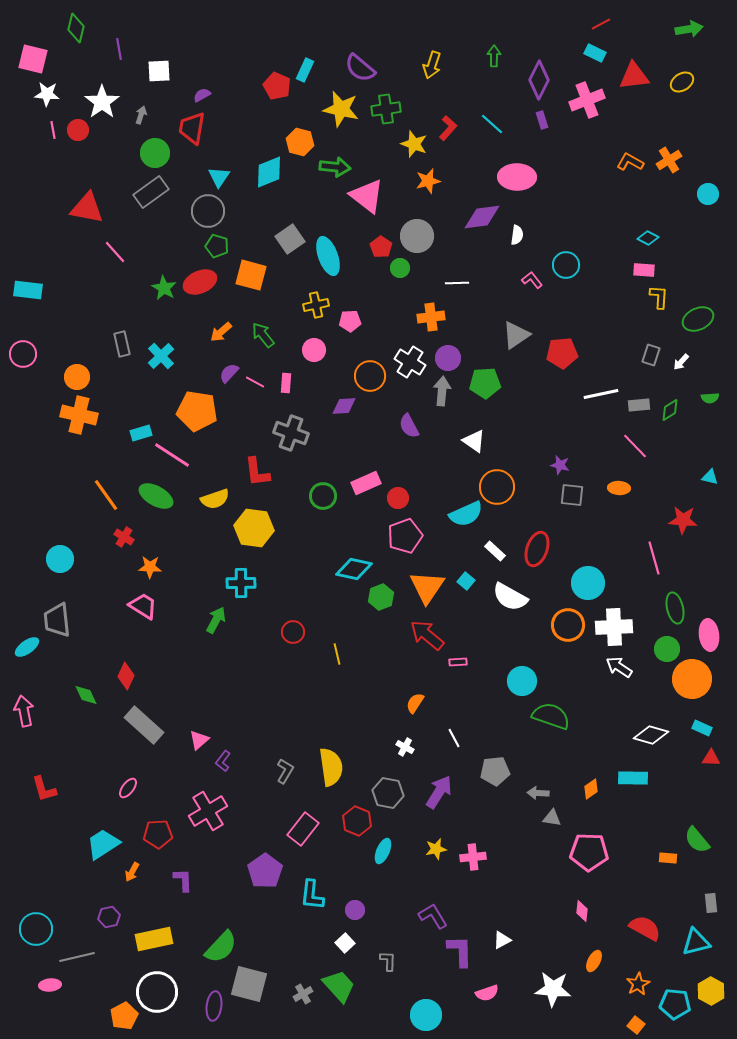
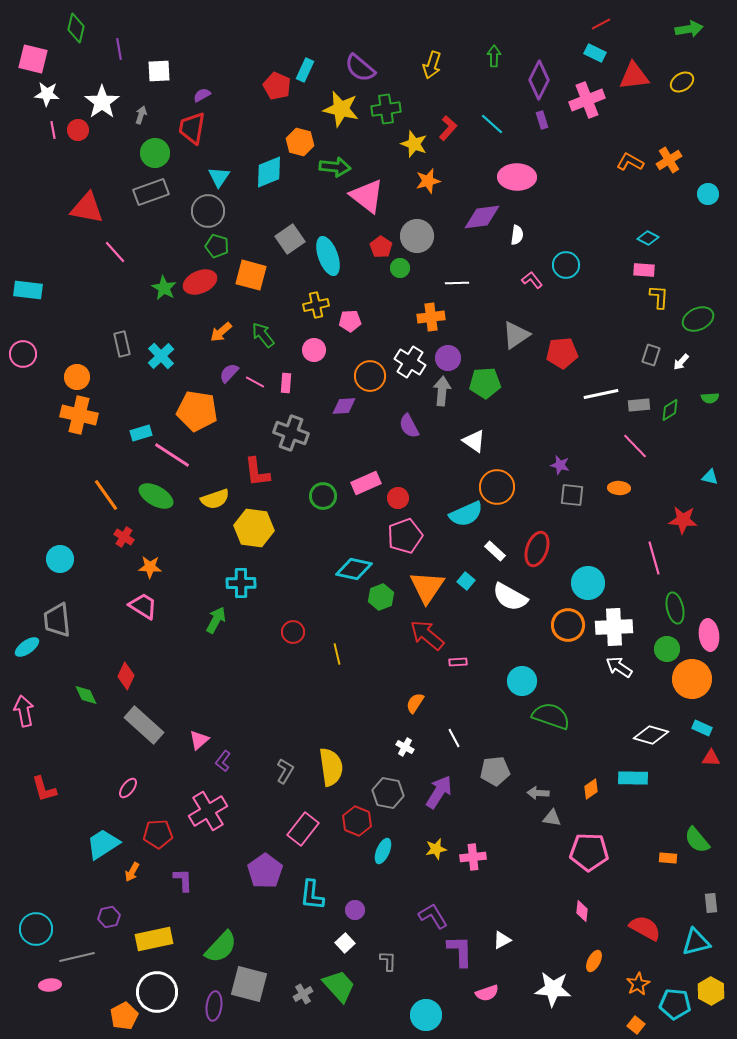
gray rectangle at (151, 192): rotated 16 degrees clockwise
